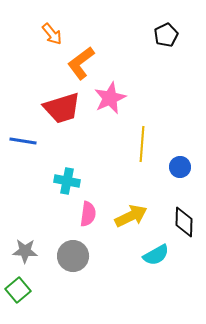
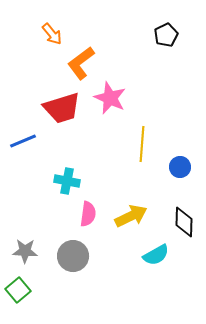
pink star: rotated 24 degrees counterclockwise
blue line: rotated 32 degrees counterclockwise
